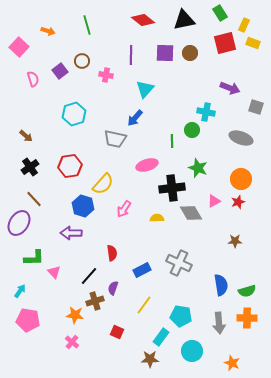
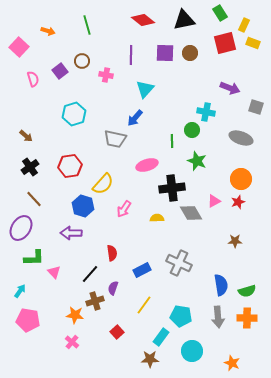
green star at (198, 168): moved 1 px left, 7 px up
purple ellipse at (19, 223): moved 2 px right, 5 px down
black line at (89, 276): moved 1 px right, 2 px up
gray arrow at (219, 323): moved 1 px left, 6 px up
red square at (117, 332): rotated 24 degrees clockwise
